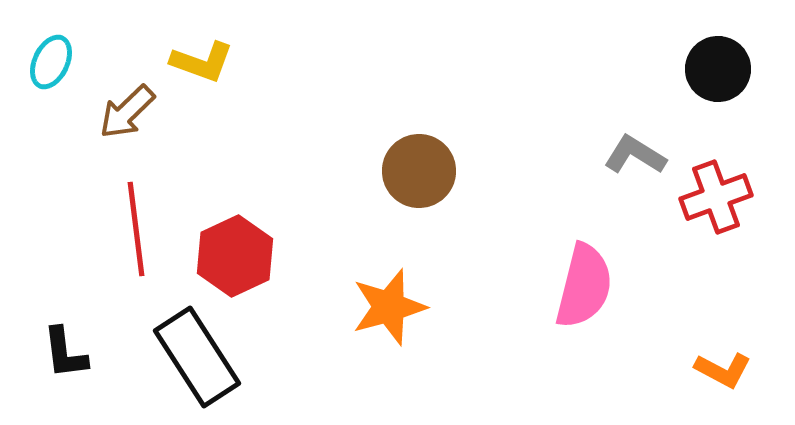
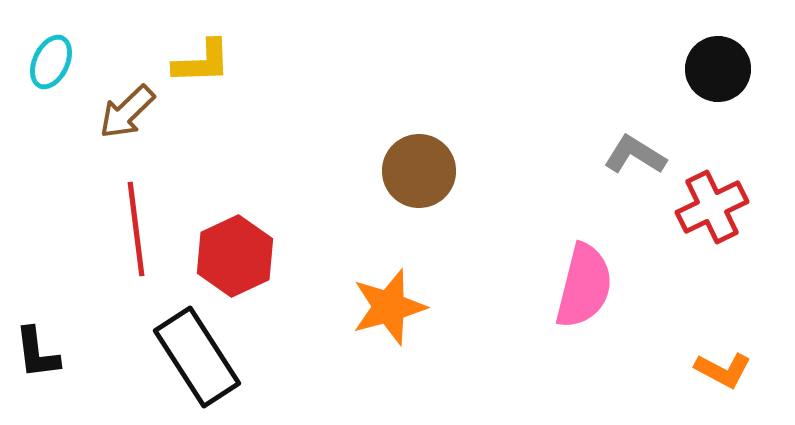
yellow L-shape: rotated 22 degrees counterclockwise
red cross: moved 4 px left, 10 px down; rotated 6 degrees counterclockwise
black L-shape: moved 28 px left
